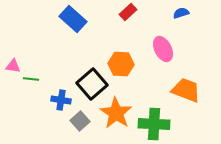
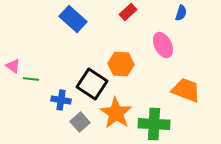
blue semicircle: rotated 126 degrees clockwise
pink ellipse: moved 4 px up
pink triangle: rotated 28 degrees clockwise
black square: rotated 16 degrees counterclockwise
gray square: moved 1 px down
